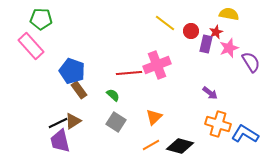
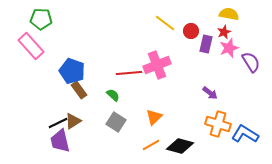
red star: moved 8 px right
